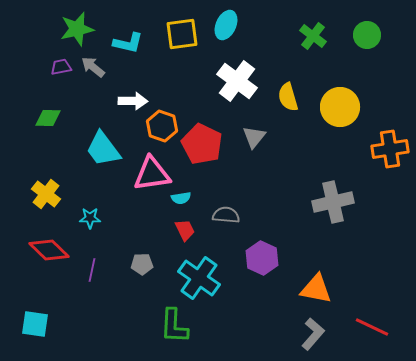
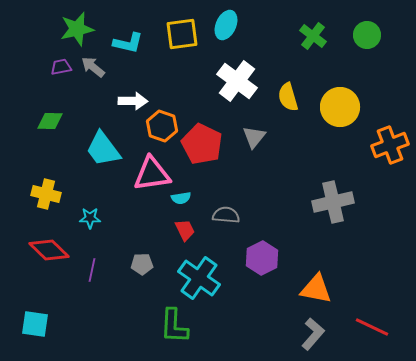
green diamond: moved 2 px right, 3 px down
orange cross: moved 4 px up; rotated 12 degrees counterclockwise
yellow cross: rotated 24 degrees counterclockwise
purple hexagon: rotated 8 degrees clockwise
